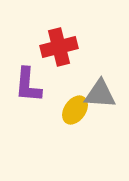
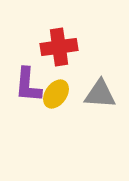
red cross: rotated 6 degrees clockwise
yellow ellipse: moved 19 px left, 16 px up
